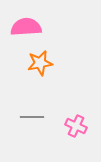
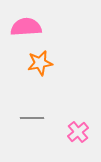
gray line: moved 1 px down
pink cross: moved 2 px right, 6 px down; rotated 25 degrees clockwise
